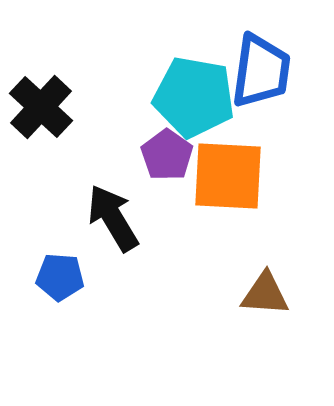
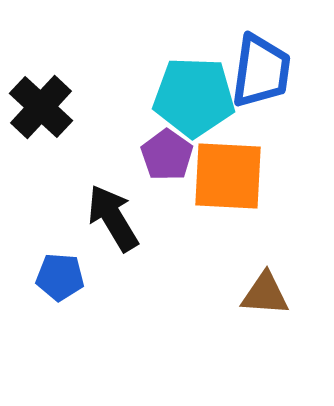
cyan pentagon: rotated 8 degrees counterclockwise
